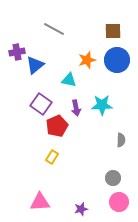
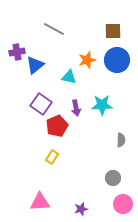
cyan triangle: moved 3 px up
pink circle: moved 4 px right, 2 px down
